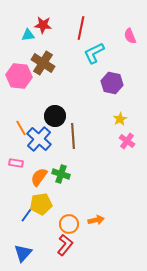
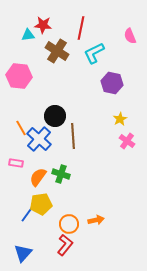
brown cross: moved 14 px right, 12 px up
orange semicircle: moved 1 px left
